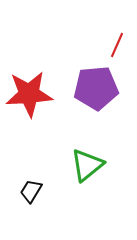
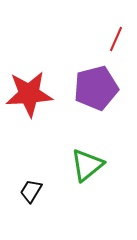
red line: moved 1 px left, 6 px up
purple pentagon: rotated 9 degrees counterclockwise
